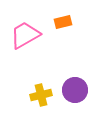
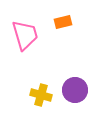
pink trapezoid: rotated 104 degrees clockwise
yellow cross: rotated 30 degrees clockwise
